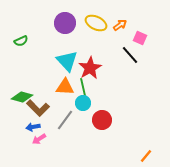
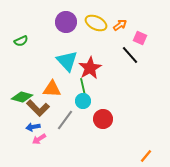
purple circle: moved 1 px right, 1 px up
orange triangle: moved 13 px left, 2 px down
cyan circle: moved 2 px up
red circle: moved 1 px right, 1 px up
